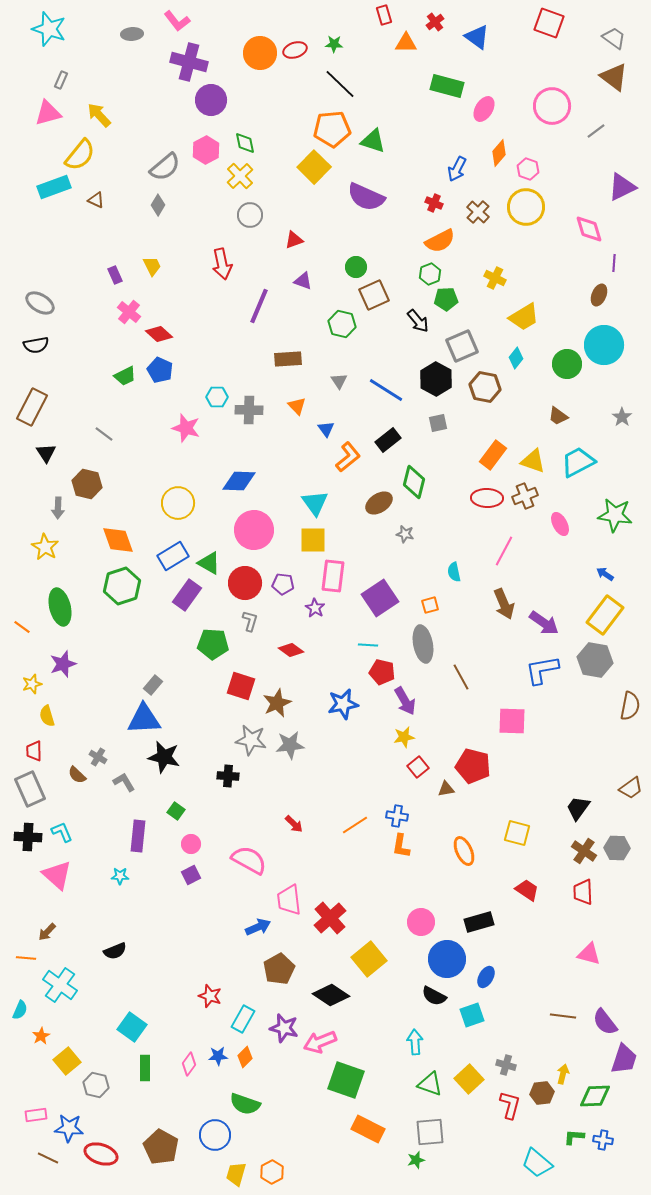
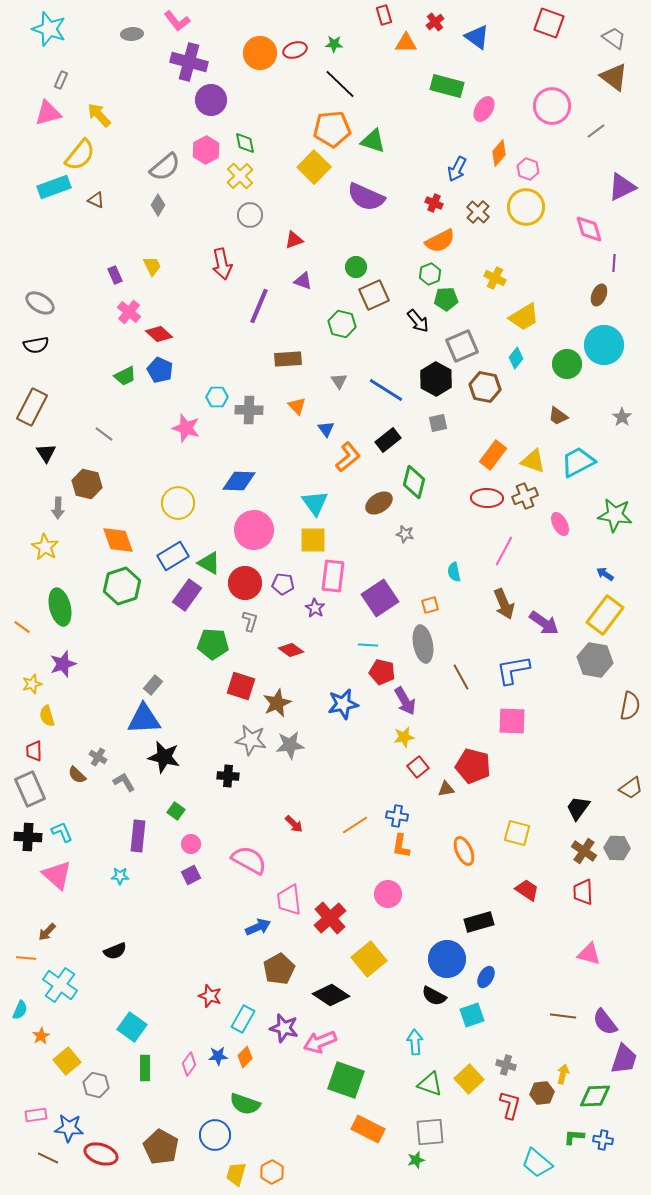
blue L-shape at (542, 670): moved 29 px left
pink circle at (421, 922): moved 33 px left, 28 px up
